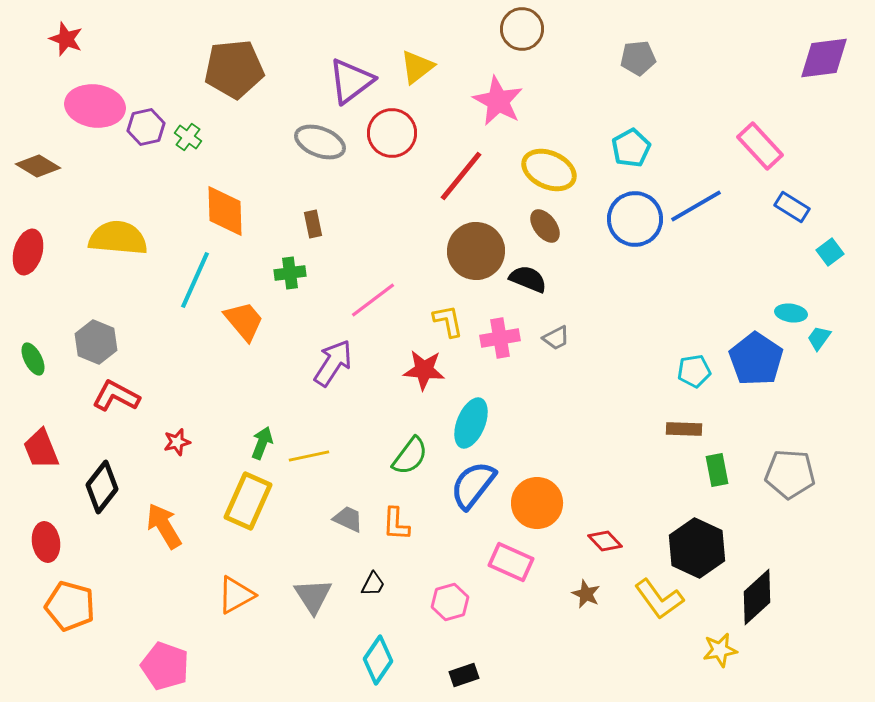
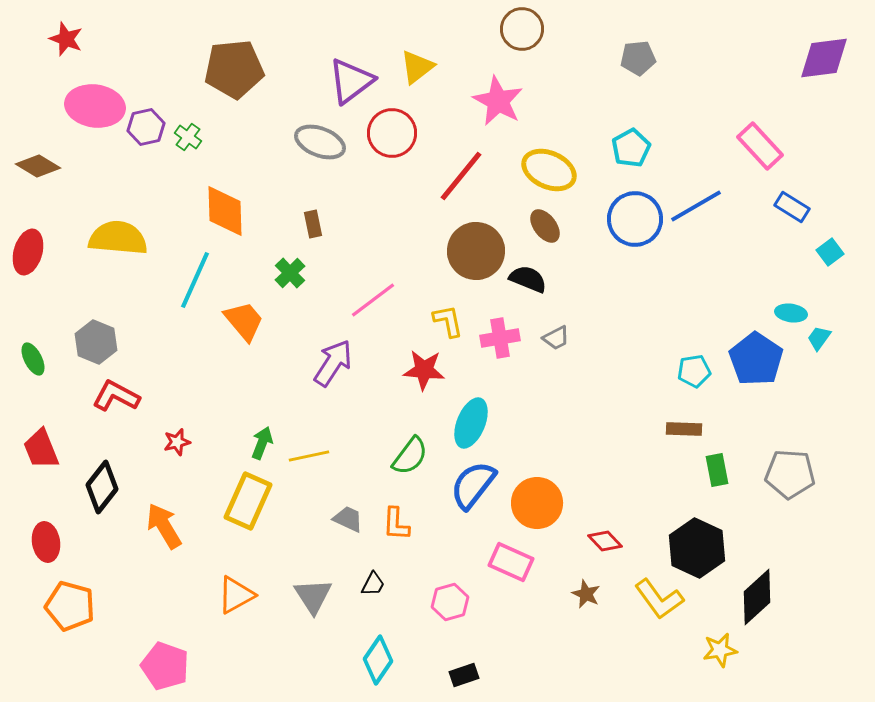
green cross at (290, 273): rotated 36 degrees counterclockwise
